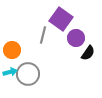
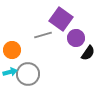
gray line: rotated 60 degrees clockwise
